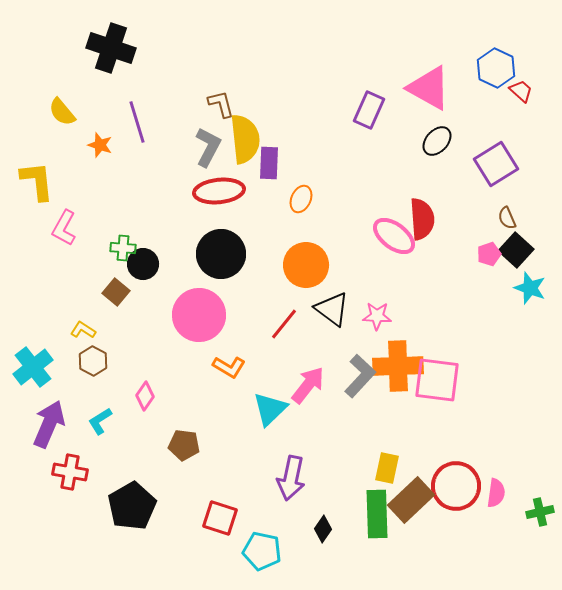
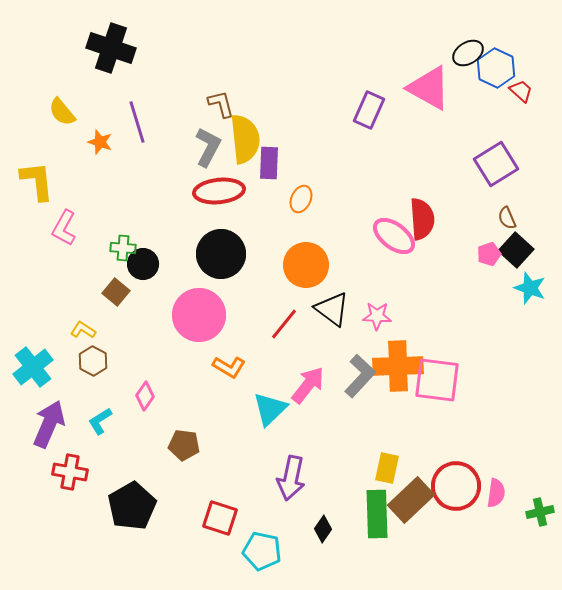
black ellipse at (437, 141): moved 31 px right, 88 px up; rotated 16 degrees clockwise
orange star at (100, 145): moved 3 px up
